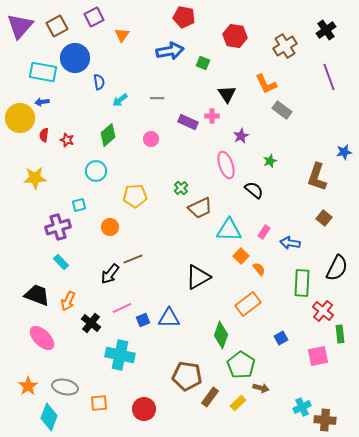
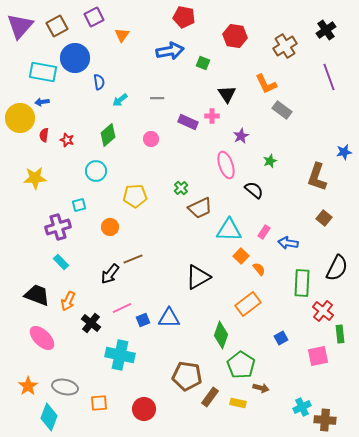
blue arrow at (290, 243): moved 2 px left
yellow rectangle at (238, 403): rotated 56 degrees clockwise
